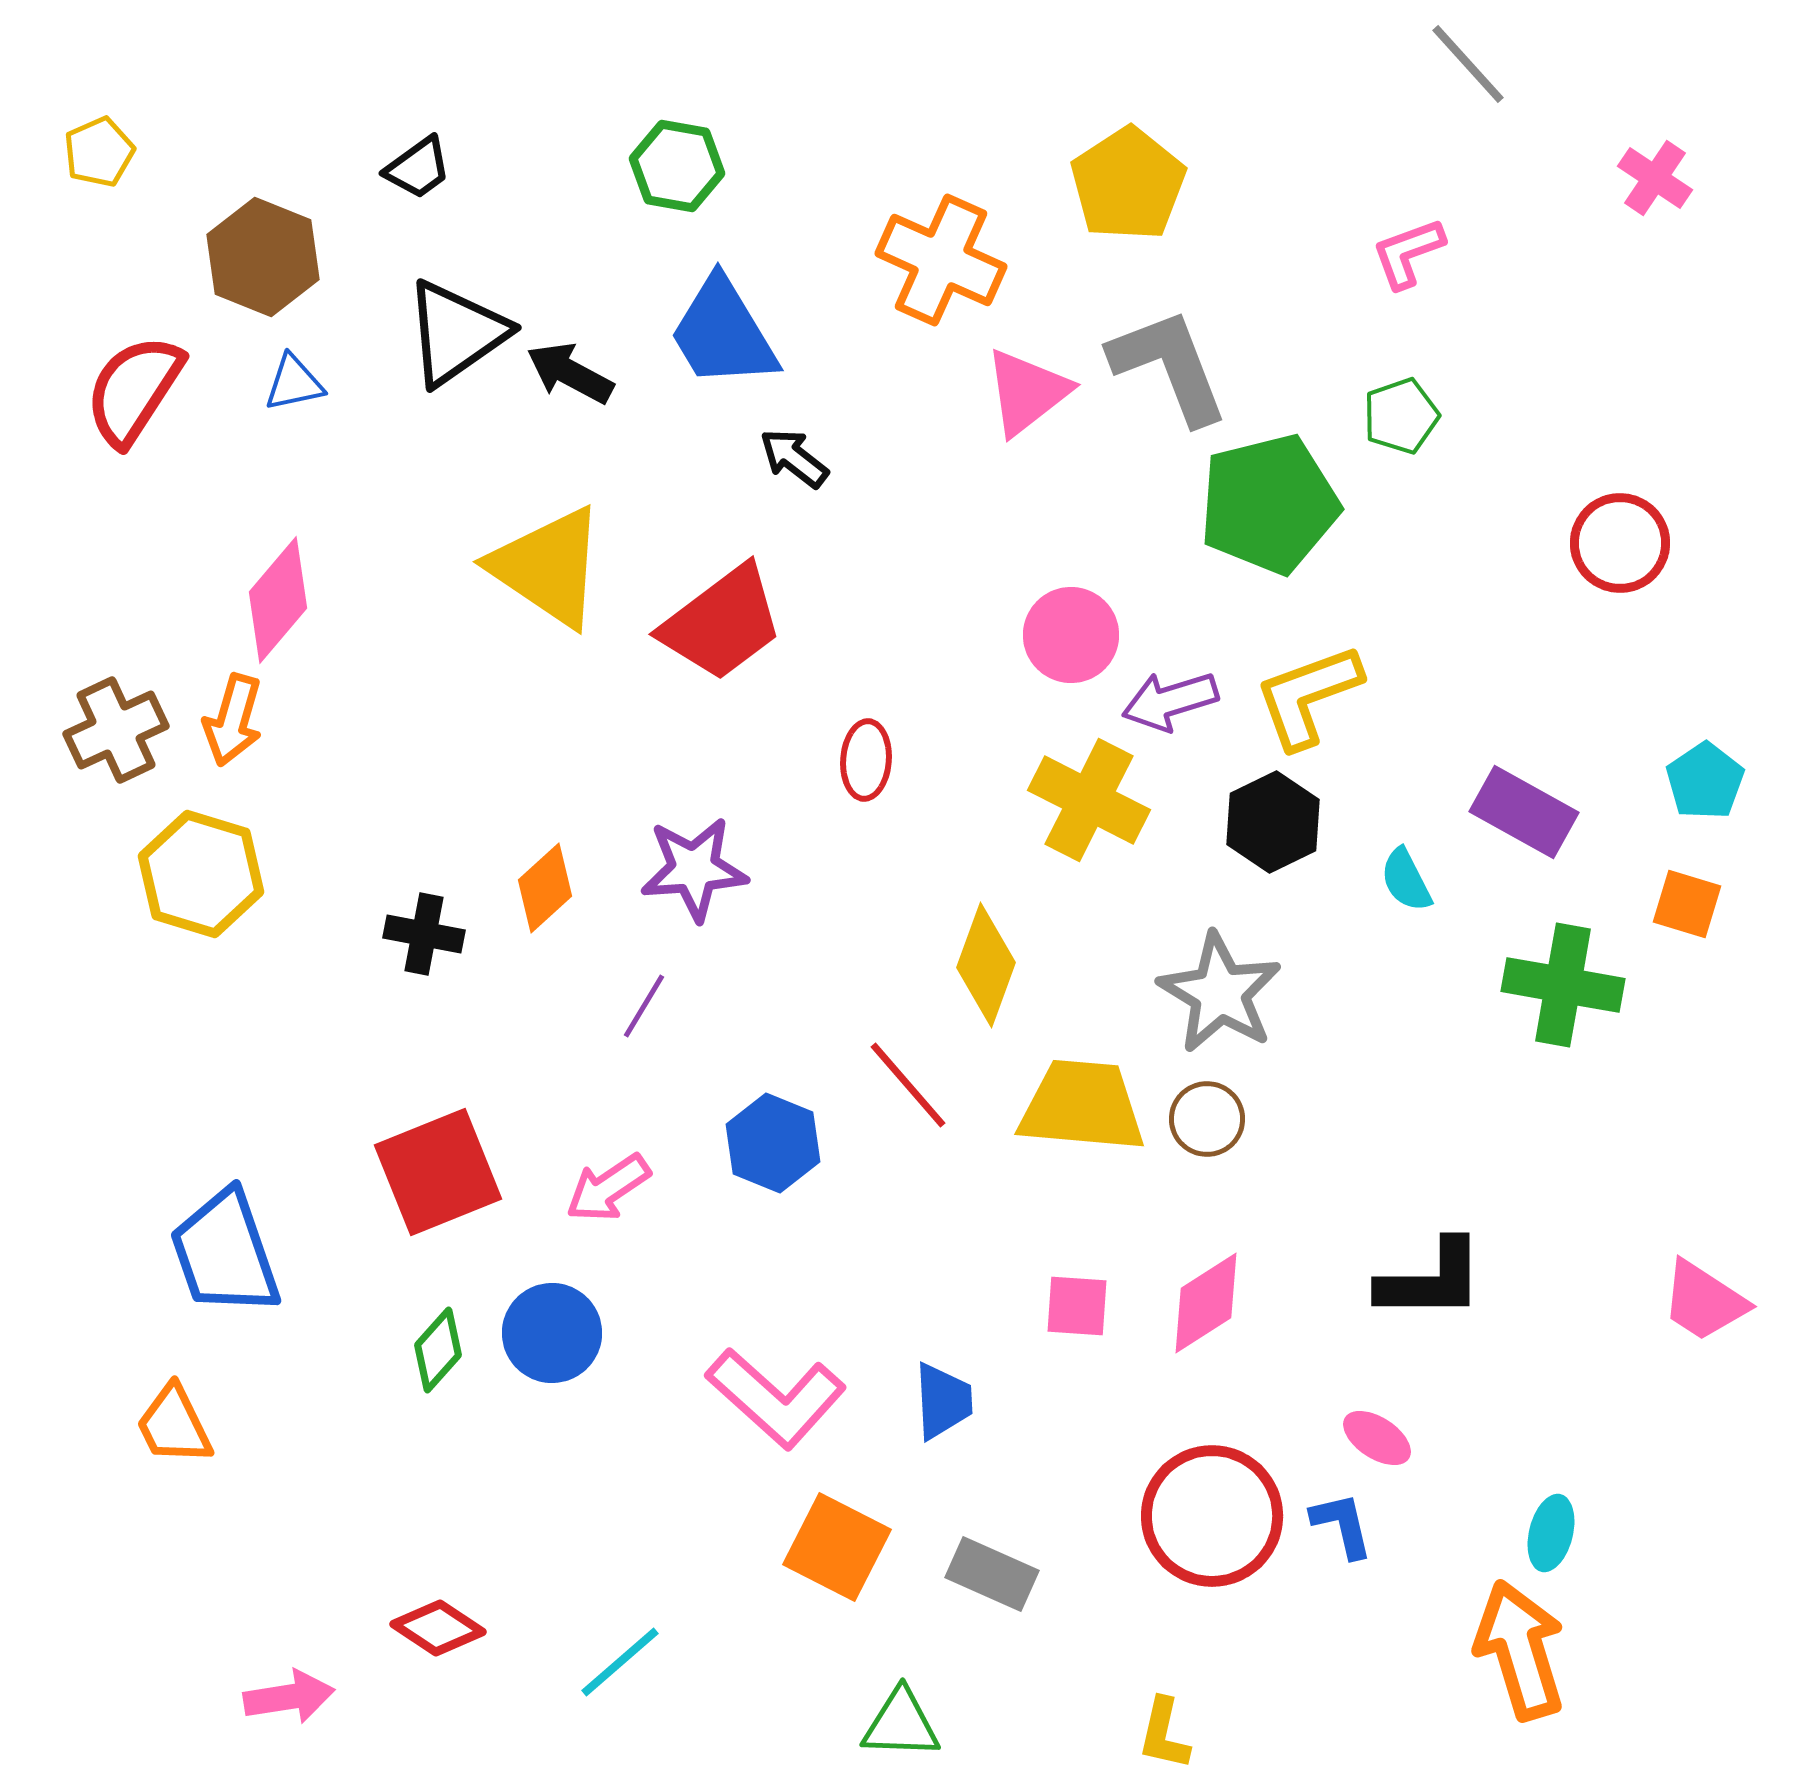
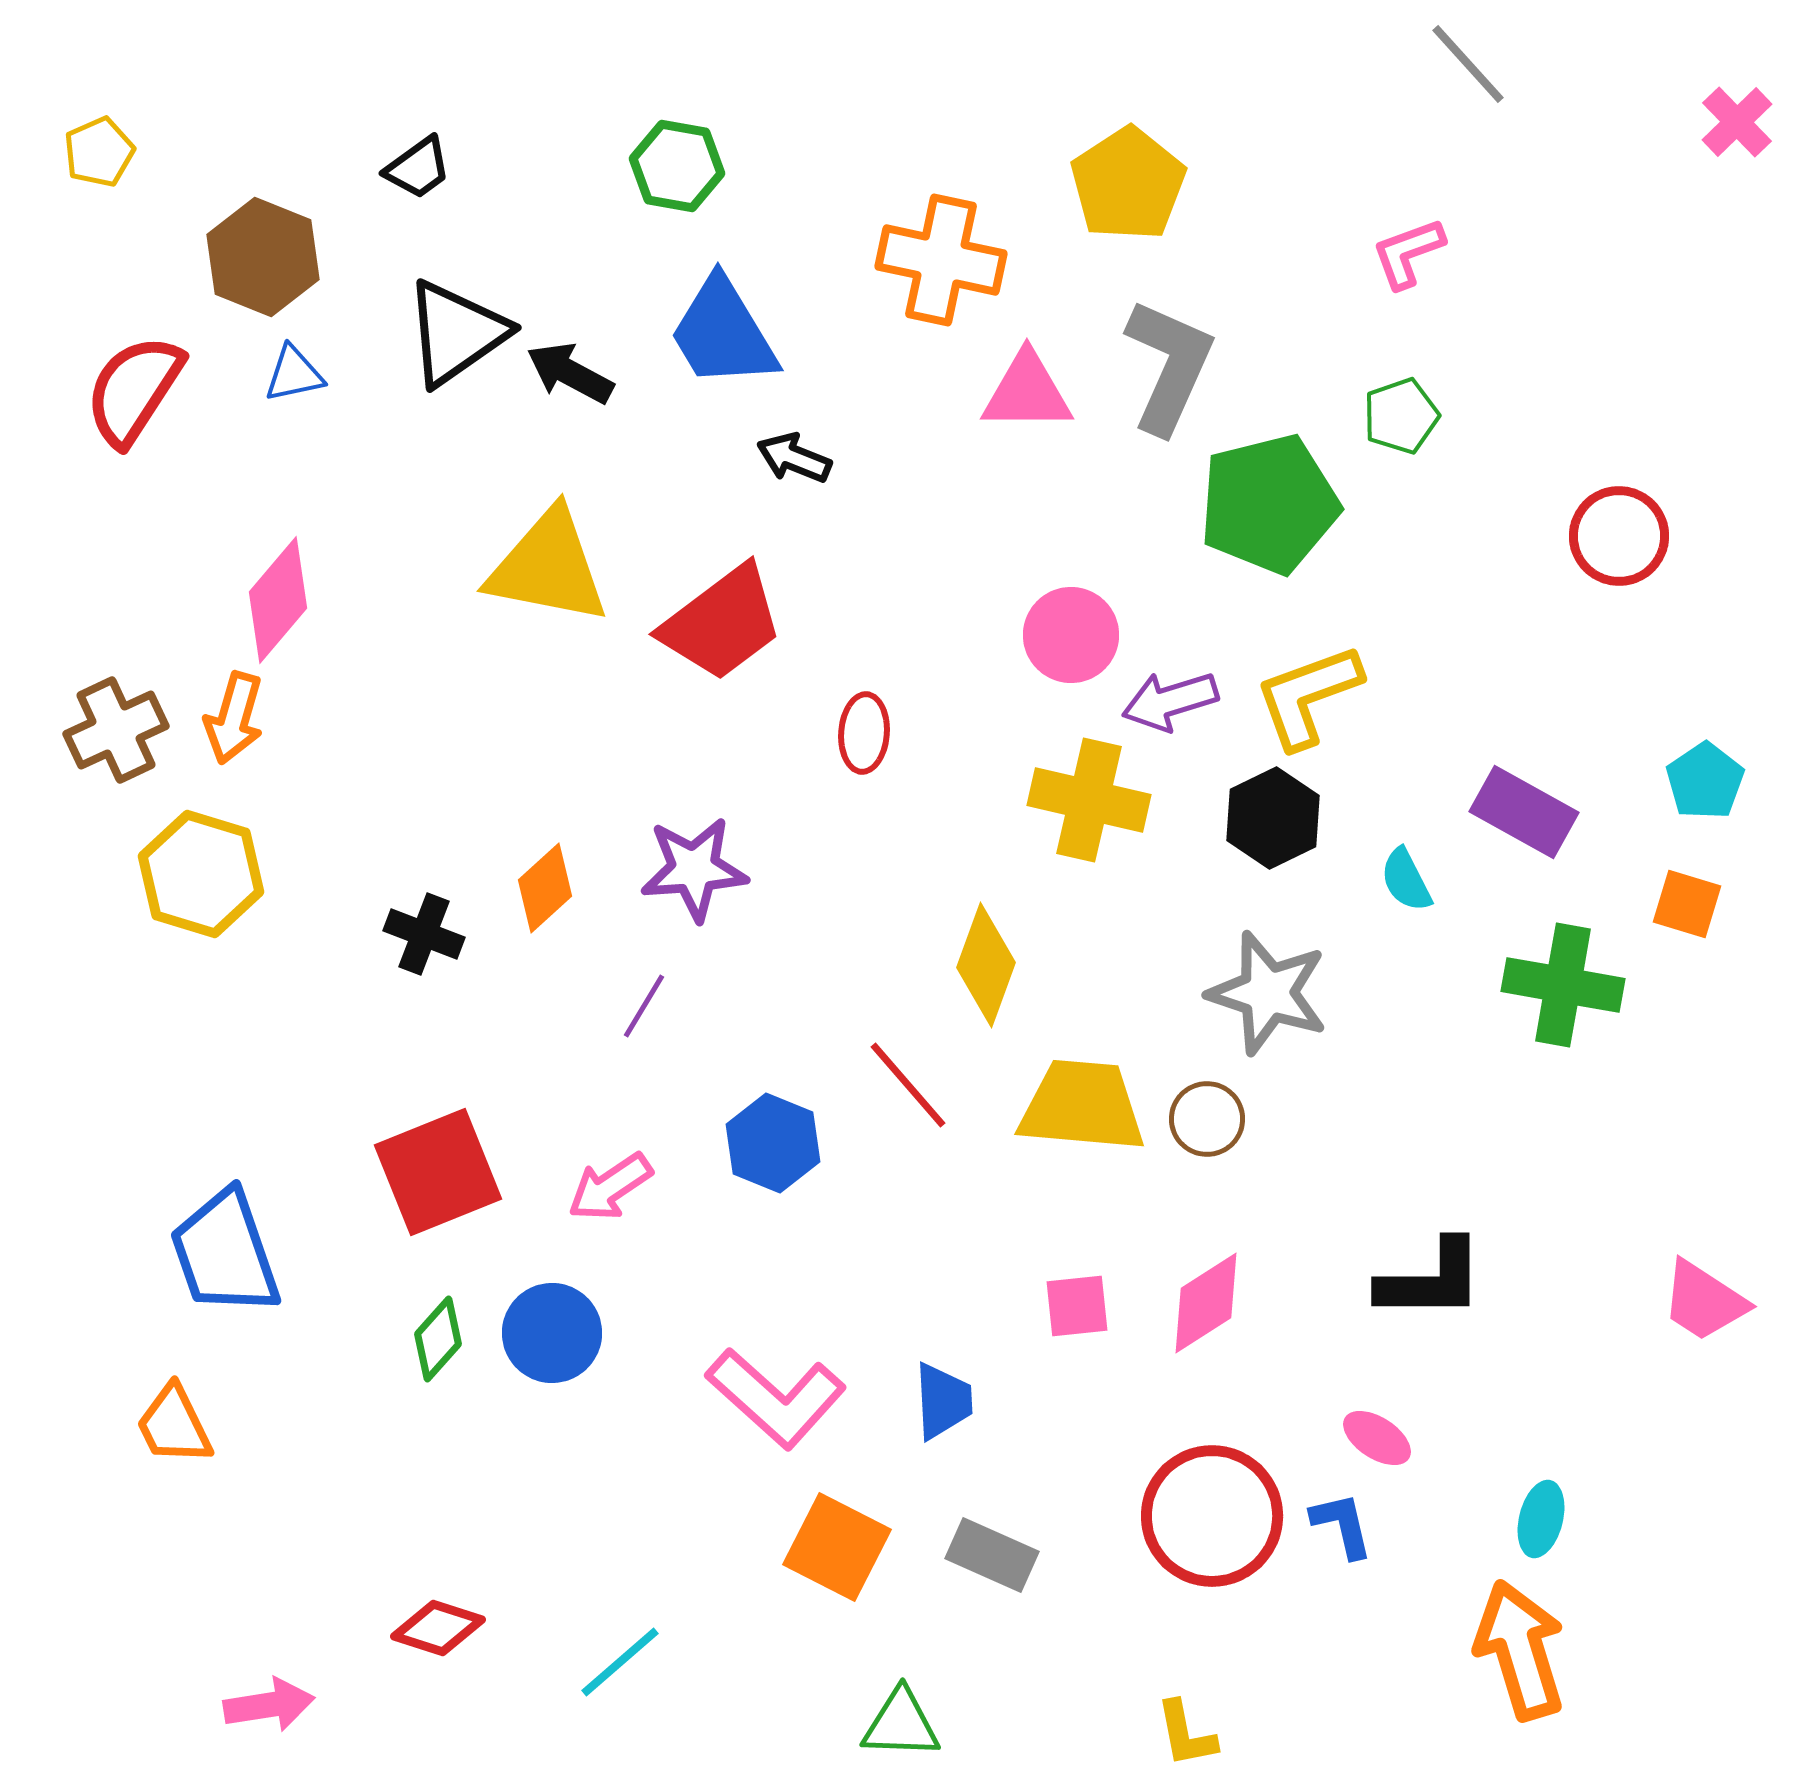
pink cross at (1655, 178): moved 82 px right, 56 px up; rotated 12 degrees clockwise
orange cross at (941, 260): rotated 12 degrees counterclockwise
gray L-shape at (1169, 366): rotated 45 degrees clockwise
blue triangle at (294, 383): moved 9 px up
pink triangle at (1027, 392): rotated 38 degrees clockwise
black arrow at (794, 458): rotated 16 degrees counterclockwise
red circle at (1620, 543): moved 1 px left, 7 px up
yellow triangle at (548, 567): rotated 23 degrees counterclockwise
orange arrow at (233, 720): moved 1 px right, 2 px up
red ellipse at (866, 760): moved 2 px left, 27 px up
yellow cross at (1089, 800): rotated 14 degrees counterclockwise
black hexagon at (1273, 822): moved 4 px up
black cross at (424, 934): rotated 10 degrees clockwise
gray star at (1220, 993): moved 48 px right; rotated 13 degrees counterclockwise
pink arrow at (608, 1188): moved 2 px right, 1 px up
pink square at (1077, 1306): rotated 10 degrees counterclockwise
green diamond at (438, 1350): moved 11 px up
cyan ellipse at (1551, 1533): moved 10 px left, 14 px up
gray rectangle at (992, 1574): moved 19 px up
red diamond at (438, 1628): rotated 16 degrees counterclockwise
pink arrow at (289, 1697): moved 20 px left, 8 px down
yellow L-shape at (1164, 1734): moved 22 px right; rotated 24 degrees counterclockwise
